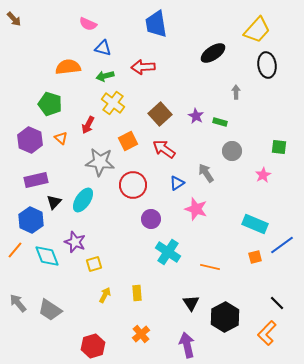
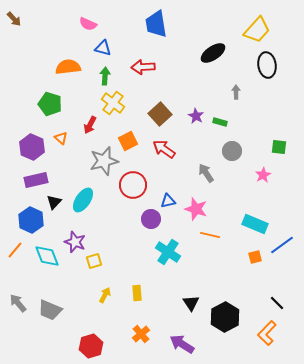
green arrow at (105, 76): rotated 108 degrees clockwise
red arrow at (88, 125): moved 2 px right
purple hexagon at (30, 140): moved 2 px right, 7 px down
gray star at (100, 162): moved 4 px right, 1 px up; rotated 20 degrees counterclockwise
blue triangle at (177, 183): moved 9 px left, 18 px down; rotated 21 degrees clockwise
yellow square at (94, 264): moved 3 px up
orange line at (210, 267): moved 32 px up
gray trapezoid at (50, 310): rotated 10 degrees counterclockwise
purple arrow at (187, 345): moved 5 px left, 1 px up; rotated 45 degrees counterclockwise
red hexagon at (93, 346): moved 2 px left
